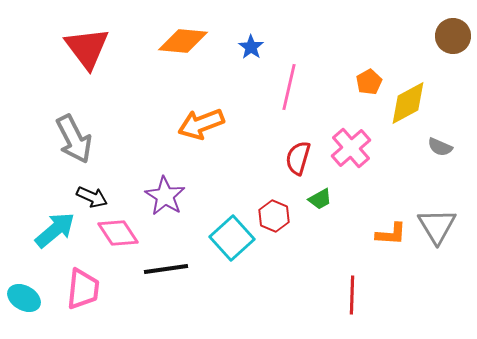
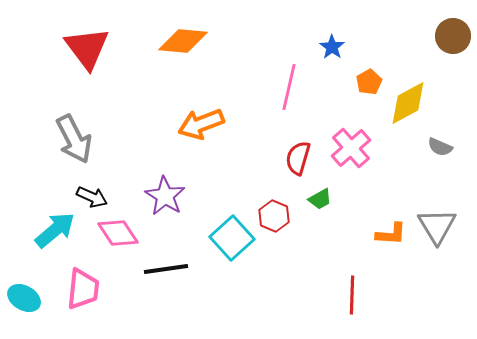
blue star: moved 81 px right
